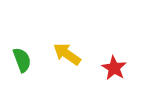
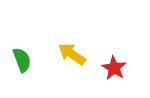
yellow arrow: moved 5 px right
